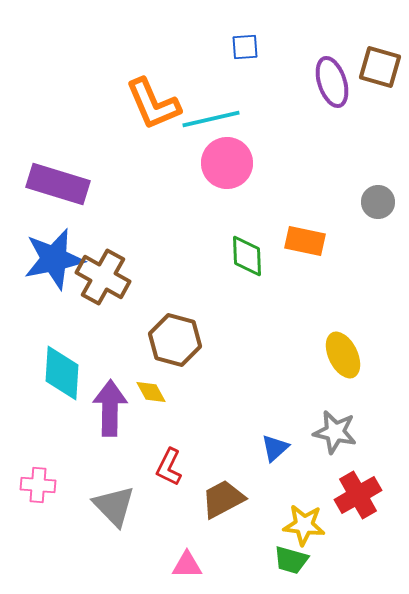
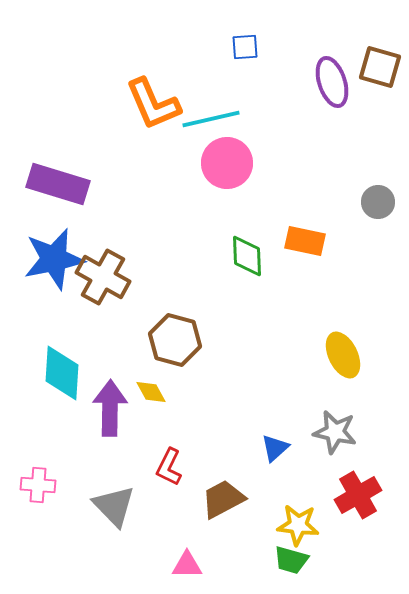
yellow star: moved 6 px left
